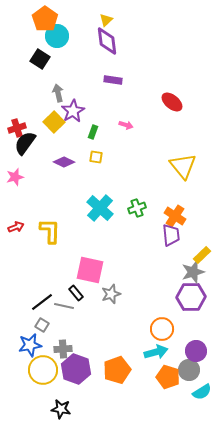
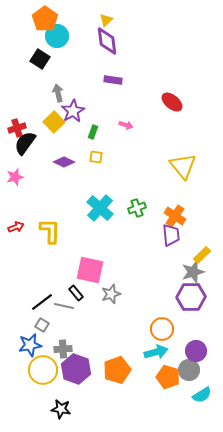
cyan semicircle at (202, 392): moved 3 px down
